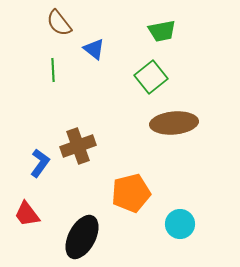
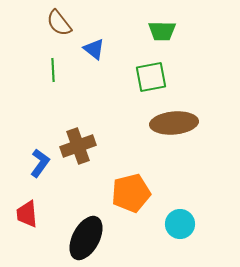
green trapezoid: rotated 12 degrees clockwise
green square: rotated 28 degrees clockwise
red trapezoid: rotated 32 degrees clockwise
black ellipse: moved 4 px right, 1 px down
